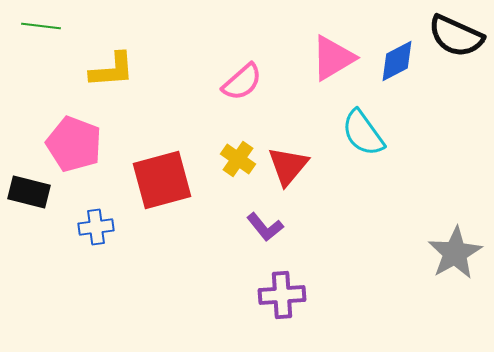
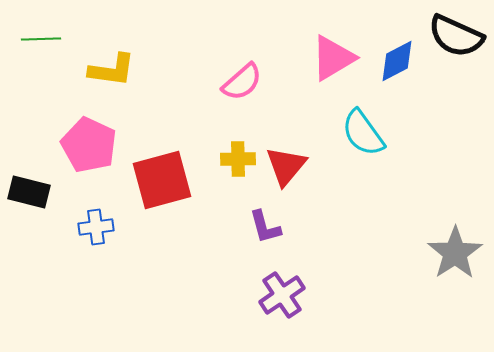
green line: moved 13 px down; rotated 9 degrees counterclockwise
yellow L-shape: rotated 12 degrees clockwise
pink pentagon: moved 15 px right, 1 px down; rotated 4 degrees clockwise
yellow cross: rotated 36 degrees counterclockwise
red triangle: moved 2 px left
purple L-shape: rotated 24 degrees clockwise
gray star: rotated 4 degrees counterclockwise
purple cross: rotated 30 degrees counterclockwise
